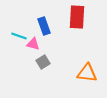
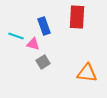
cyan line: moved 3 px left
